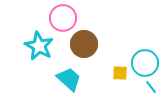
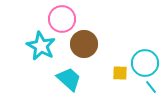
pink circle: moved 1 px left, 1 px down
cyan star: moved 2 px right
